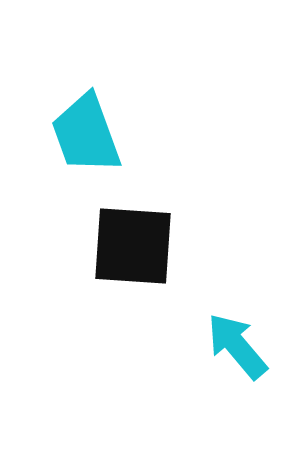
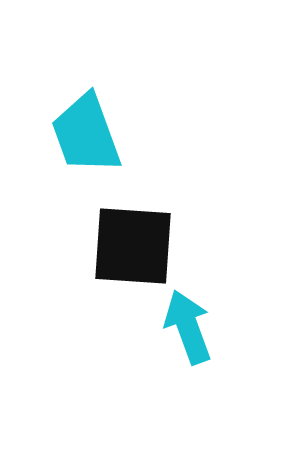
cyan arrow: moved 49 px left, 19 px up; rotated 20 degrees clockwise
